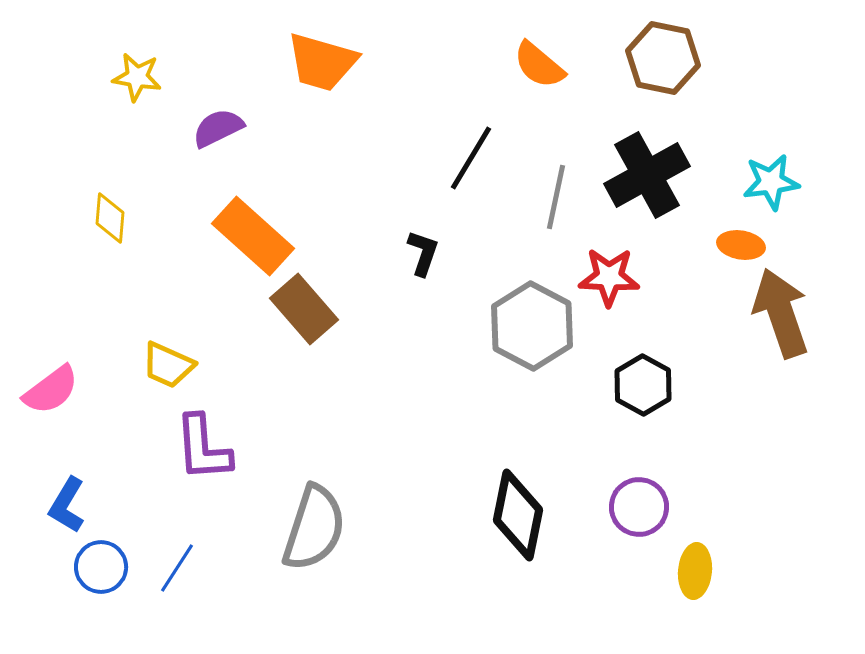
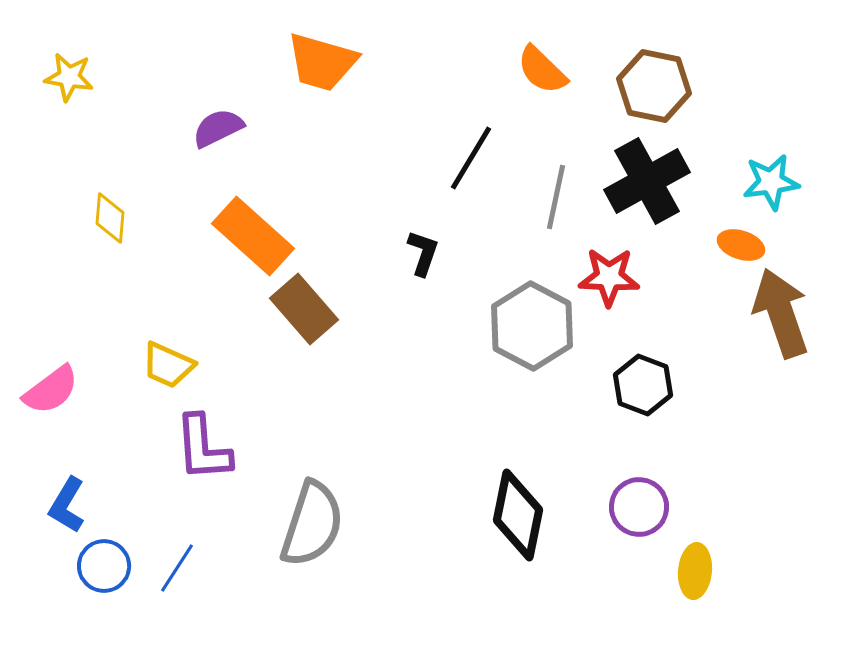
brown hexagon: moved 9 px left, 28 px down
orange semicircle: moved 3 px right, 5 px down; rotated 4 degrees clockwise
yellow star: moved 68 px left
black cross: moved 6 px down
orange ellipse: rotated 9 degrees clockwise
black hexagon: rotated 8 degrees counterclockwise
gray semicircle: moved 2 px left, 4 px up
blue circle: moved 3 px right, 1 px up
